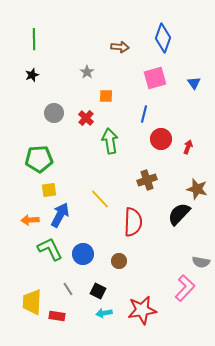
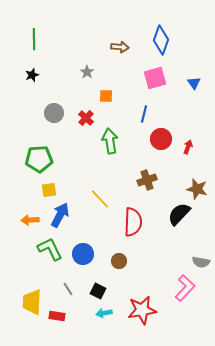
blue diamond: moved 2 px left, 2 px down
